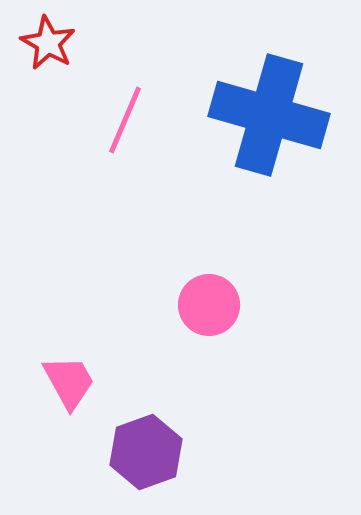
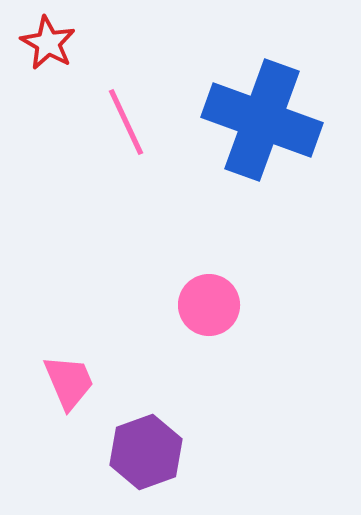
blue cross: moved 7 px left, 5 px down; rotated 4 degrees clockwise
pink line: moved 1 px right, 2 px down; rotated 48 degrees counterclockwise
pink trapezoid: rotated 6 degrees clockwise
